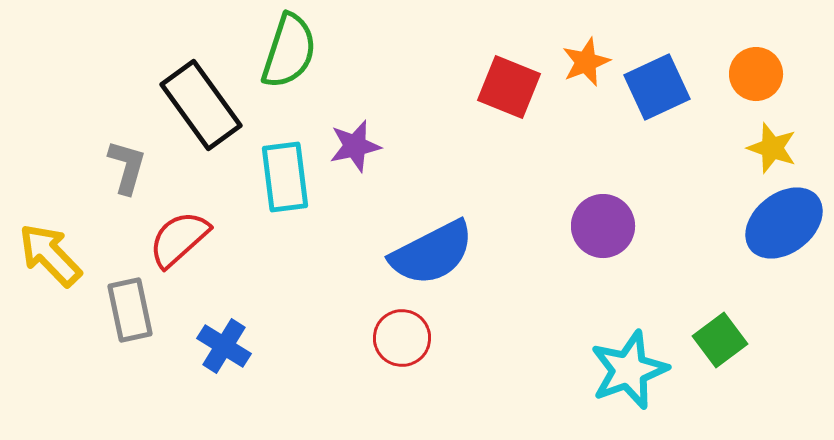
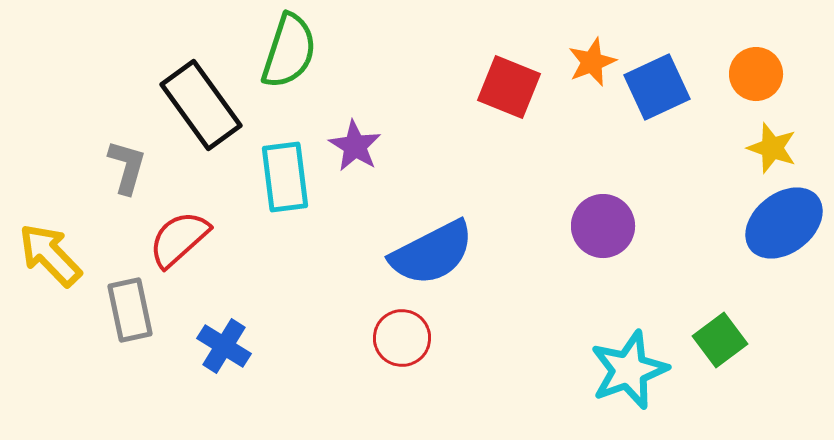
orange star: moved 6 px right
purple star: rotated 28 degrees counterclockwise
